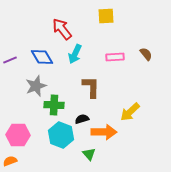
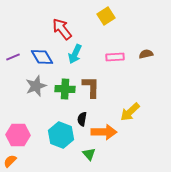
yellow square: rotated 30 degrees counterclockwise
brown semicircle: rotated 64 degrees counterclockwise
purple line: moved 3 px right, 3 px up
green cross: moved 11 px right, 16 px up
black semicircle: rotated 64 degrees counterclockwise
orange semicircle: rotated 24 degrees counterclockwise
